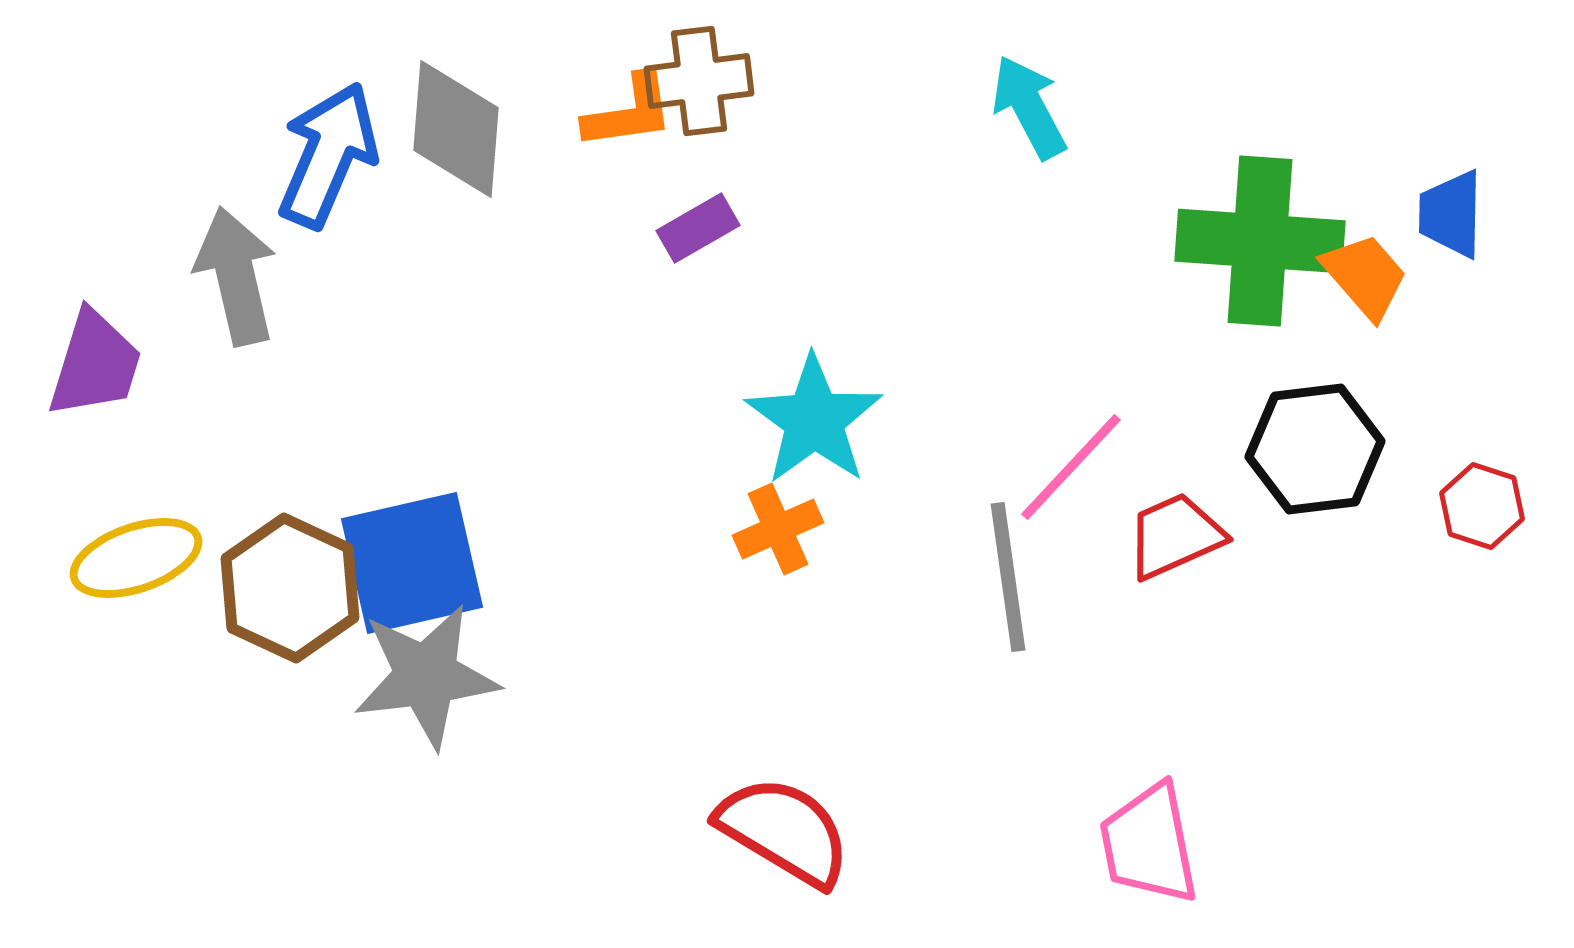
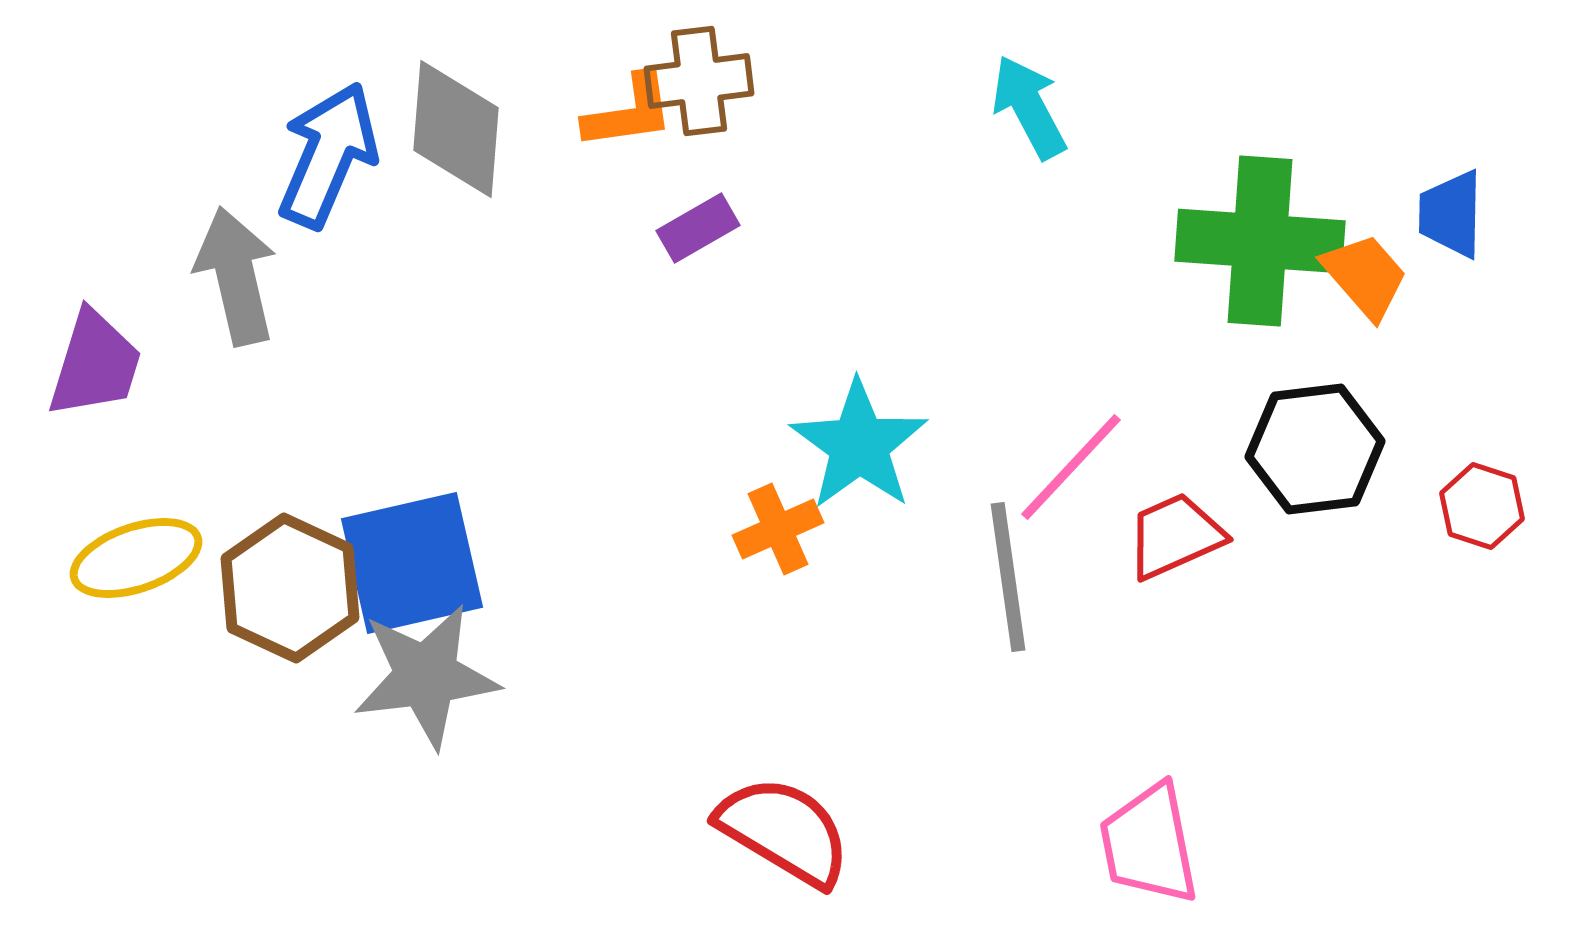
cyan star: moved 45 px right, 25 px down
